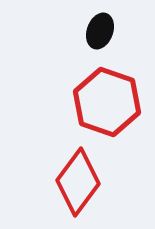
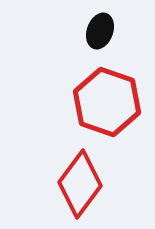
red diamond: moved 2 px right, 2 px down
